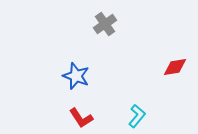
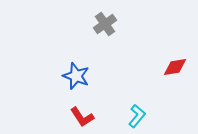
red L-shape: moved 1 px right, 1 px up
